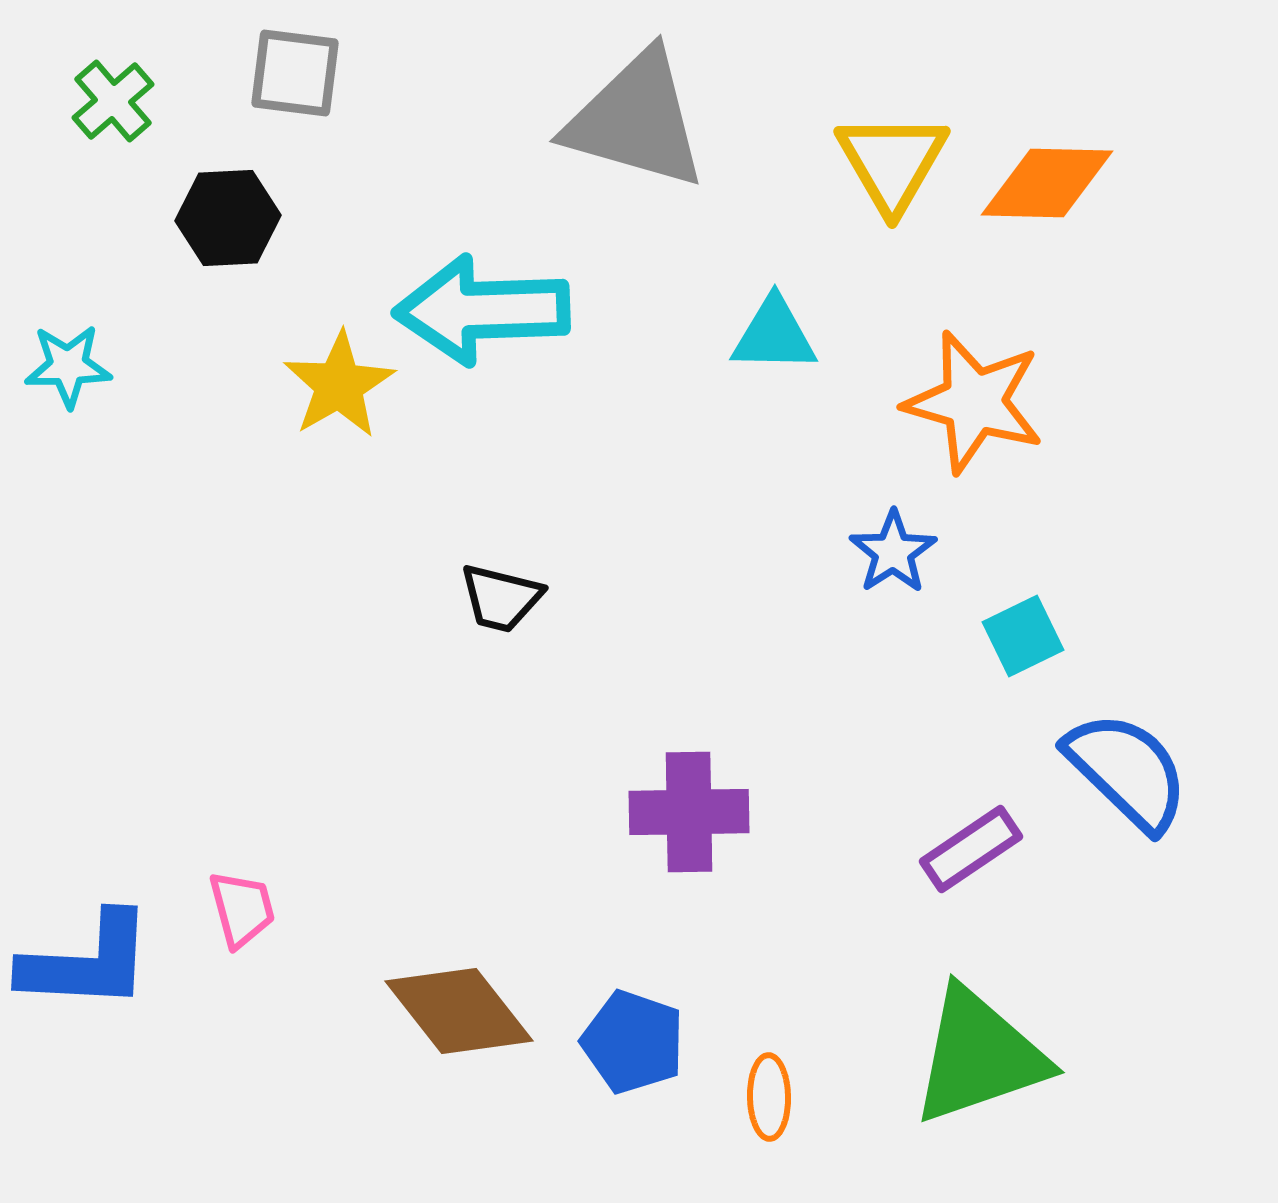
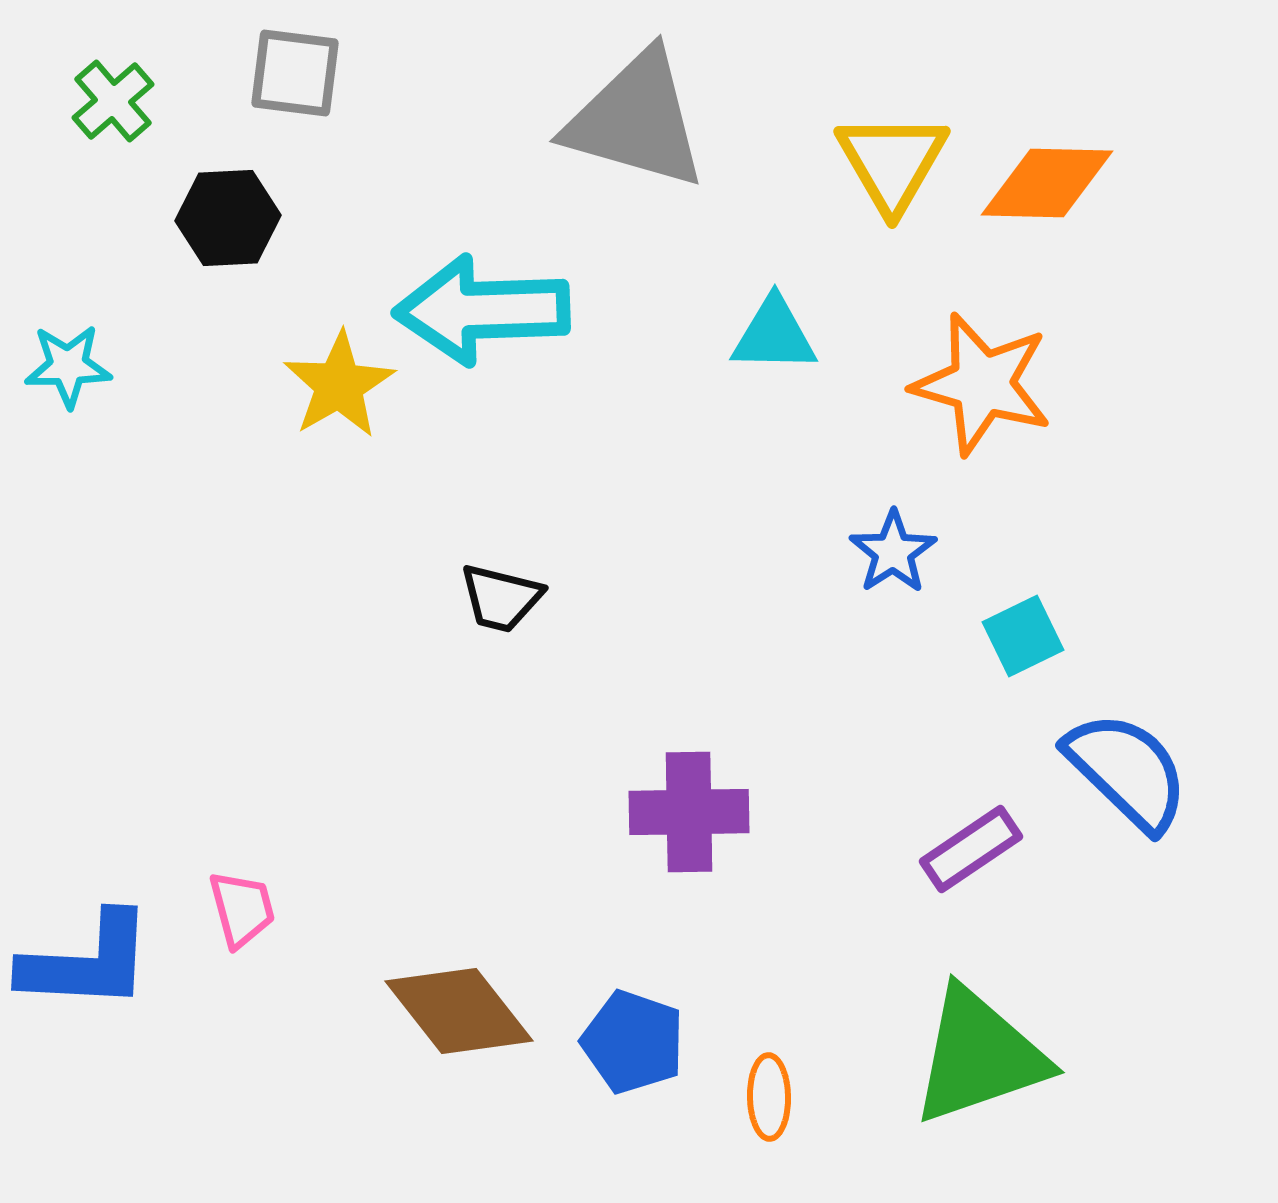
orange star: moved 8 px right, 18 px up
